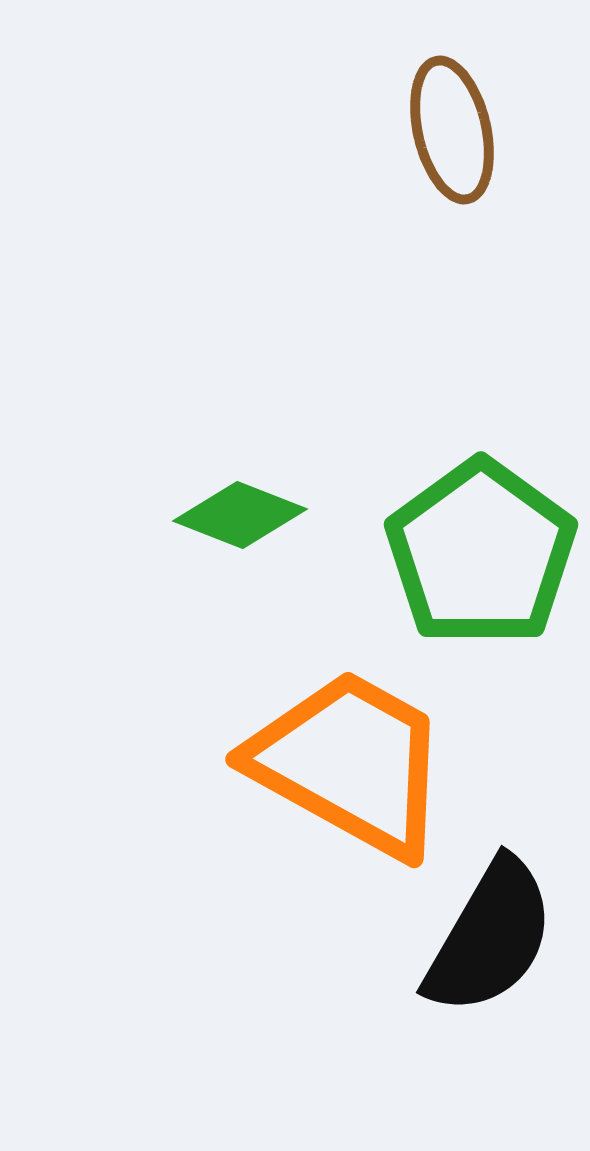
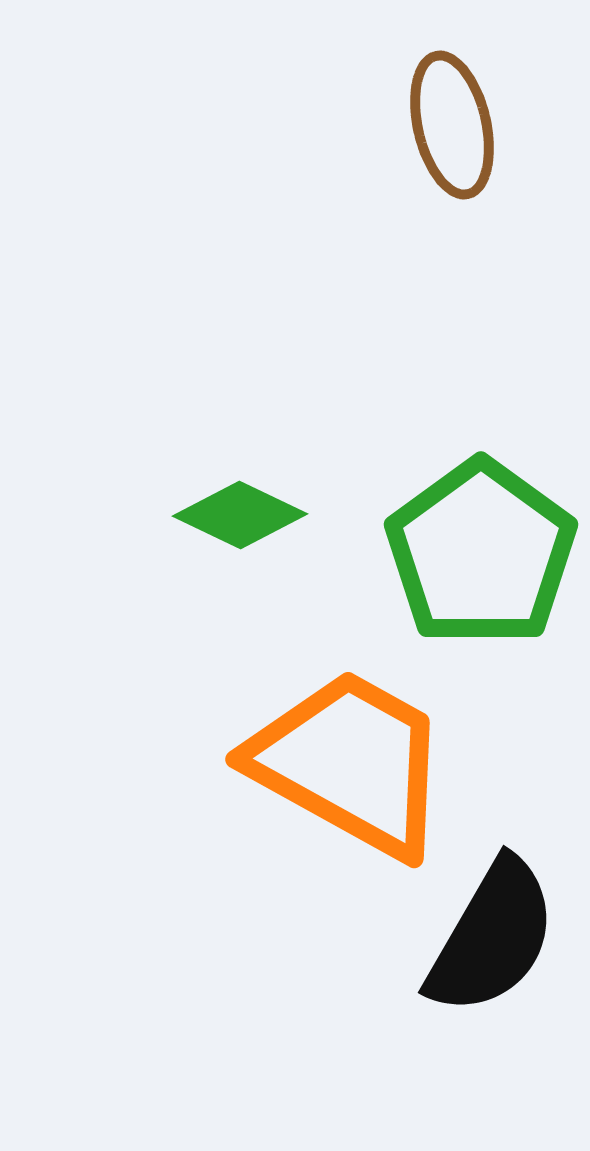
brown ellipse: moved 5 px up
green diamond: rotated 4 degrees clockwise
black semicircle: moved 2 px right
